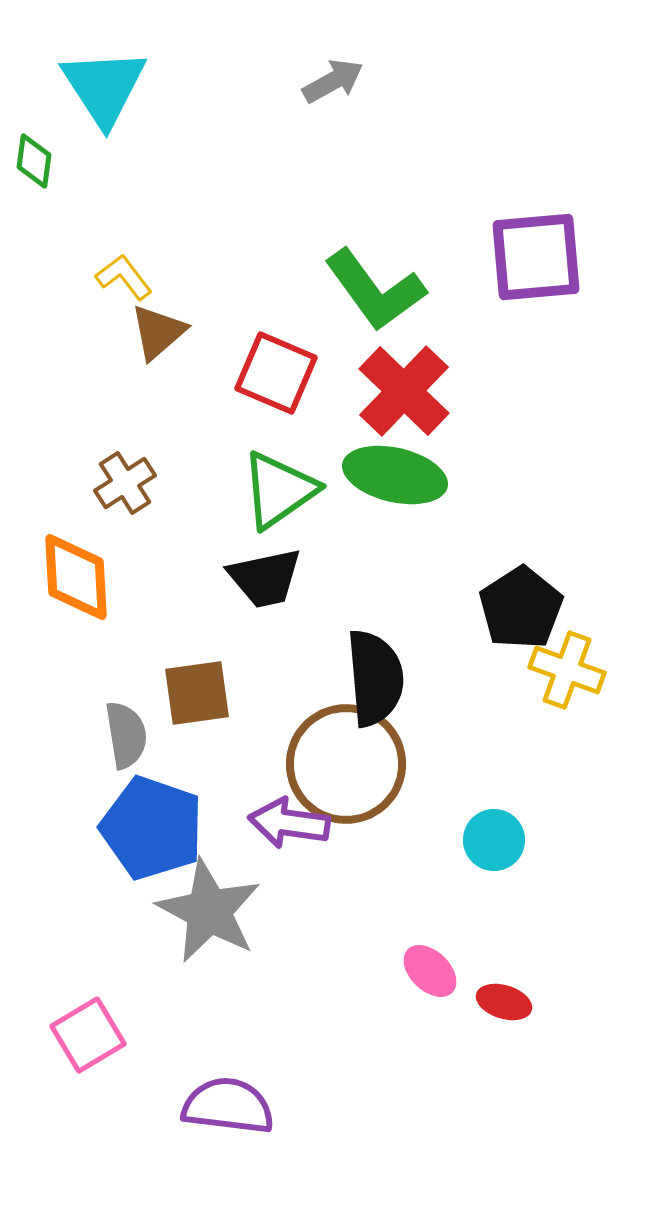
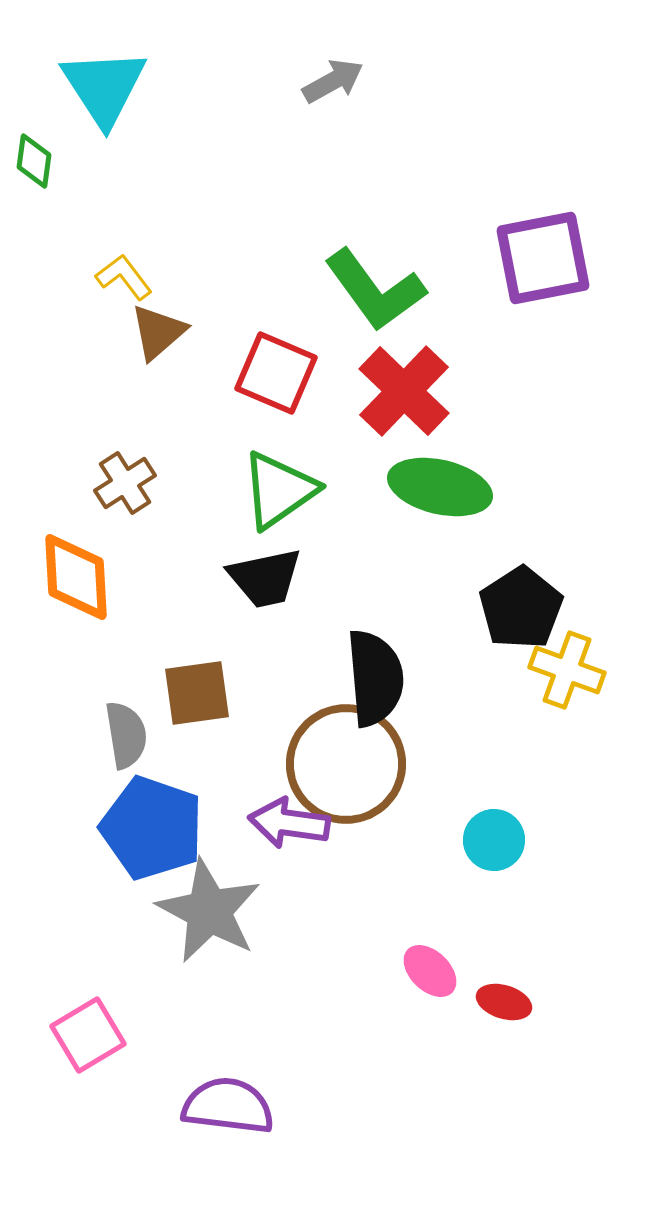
purple square: moved 7 px right, 1 px down; rotated 6 degrees counterclockwise
green ellipse: moved 45 px right, 12 px down
